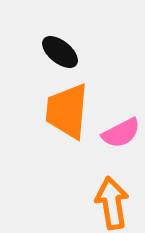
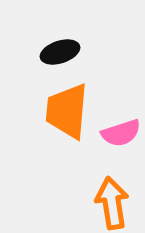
black ellipse: rotated 57 degrees counterclockwise
pink semicircle: rotated 9 degrees clockwise
